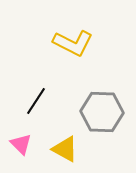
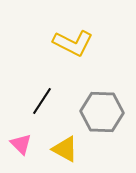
black line: moved 6 px right
